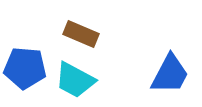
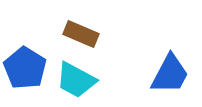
blue pentagon: rotated 27 degrees clockwise
cyan trapezoid: moved 1 px right
